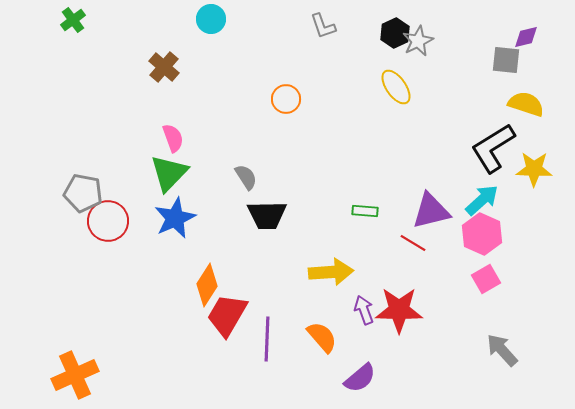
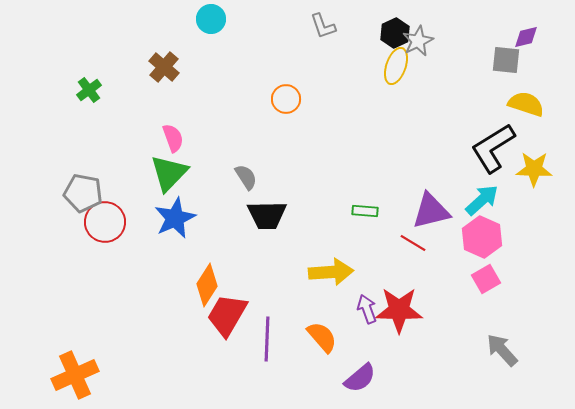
green cross: moved 16 px right, 70 px down
yellow ellipse: moved 21 px up; rotated 54 degrees clockwise
red circle: moved 3 px left, 1 px down
pink hexagon: moved 3 px down
purple arrow: moved 3 px right, 1 px up
